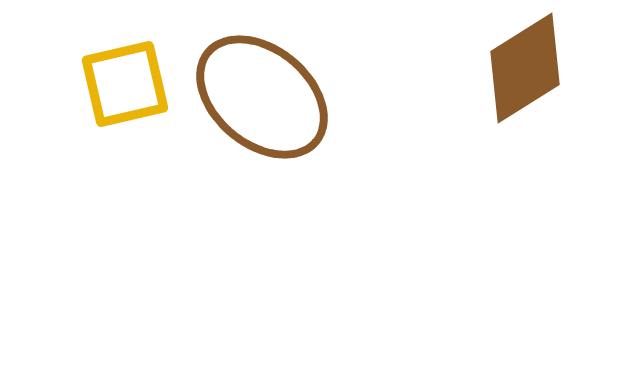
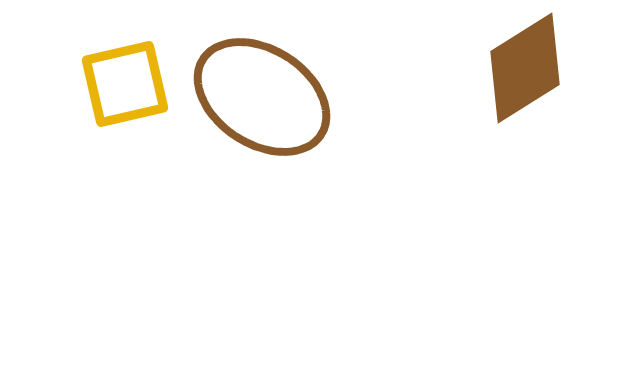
brown ellipse: rotated 7 degrees counterclockwise
